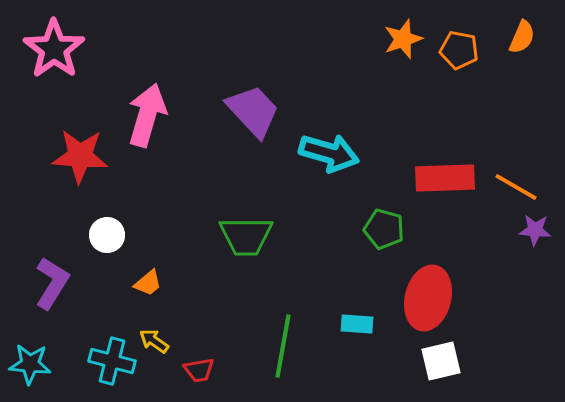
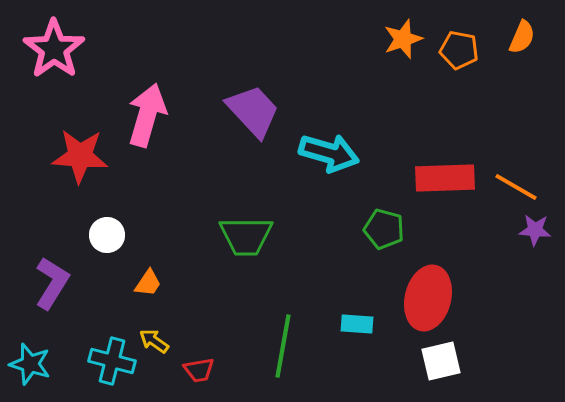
orange trapezoid: rotated 16 degrees counterclockwise
cyan star: rotated 12 degrees clockwise
